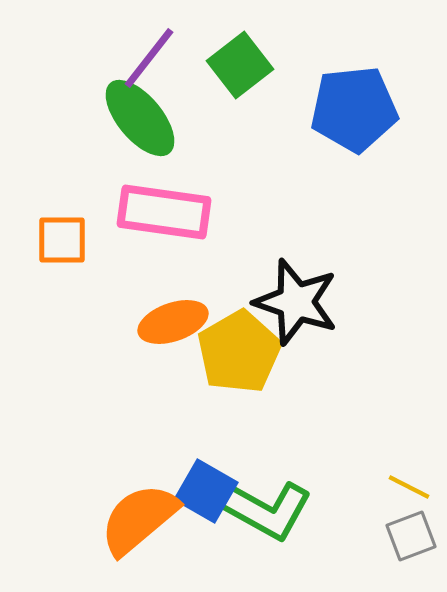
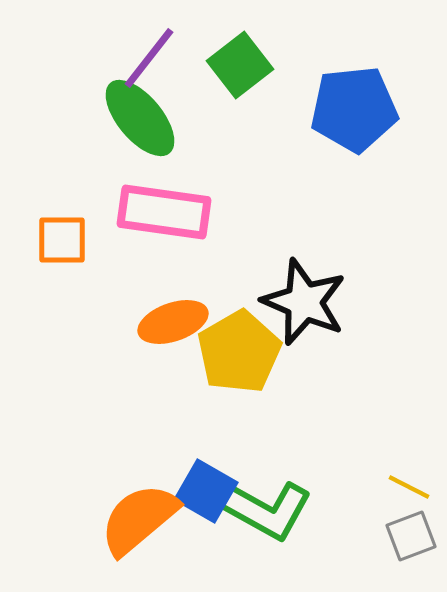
black star: moved 8 px right; rotated 4 degrees clockwise
